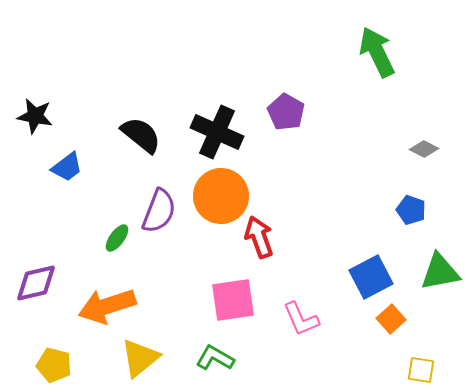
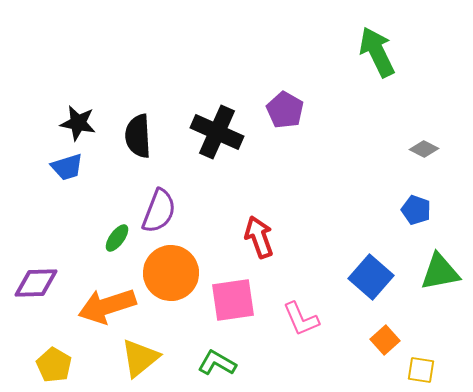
purple pentagon: moved 1 px left, 2 px up
black star: moved 43 px right, 7 px down
black semicircle: moved 3 px left, 1 px down; rotated 132 degrees counterclockwise
blue trapezoid: rotated 20 degrees clockwise
orange circle: moved 50 px left, 77 px down
blue pentagon: moved 5 px right
blue square: rotated 21 degrees counterclockwise
purple diamond: rotated 12 degrees clockwise
orange square: moved 6 px left, 21 px down
green L-shape: moved 2 px right, 5 px down
yellow pentagon: rotated 16 degrees clockwise
